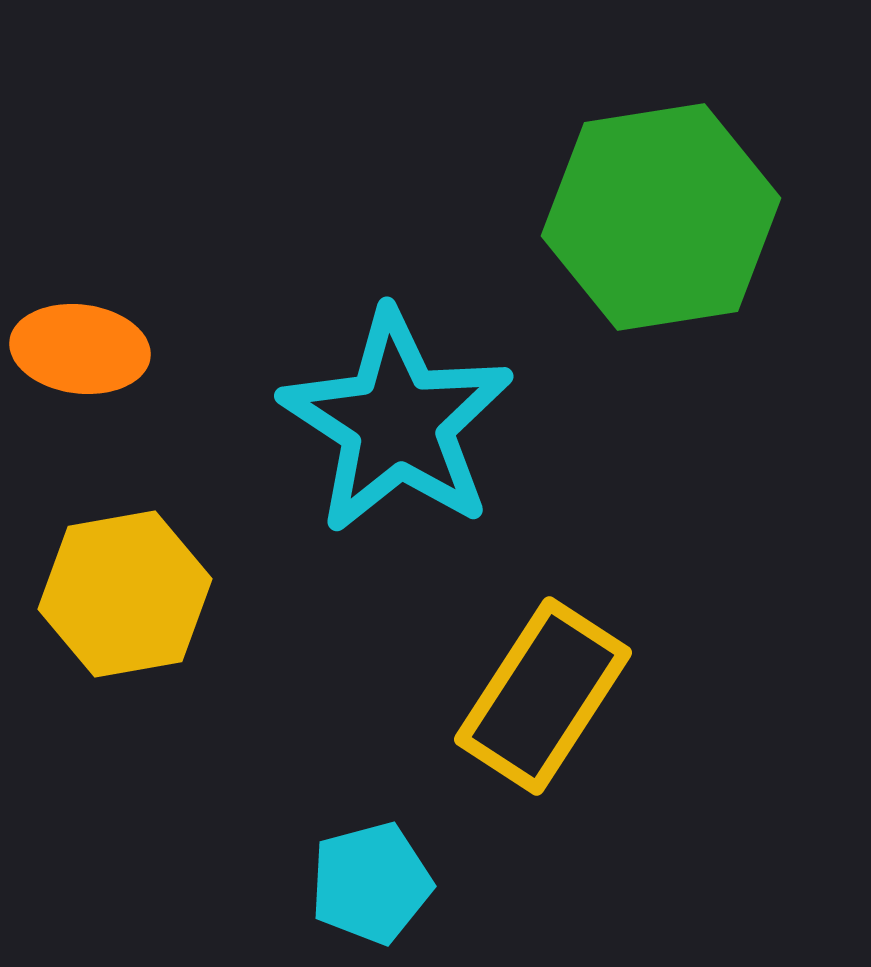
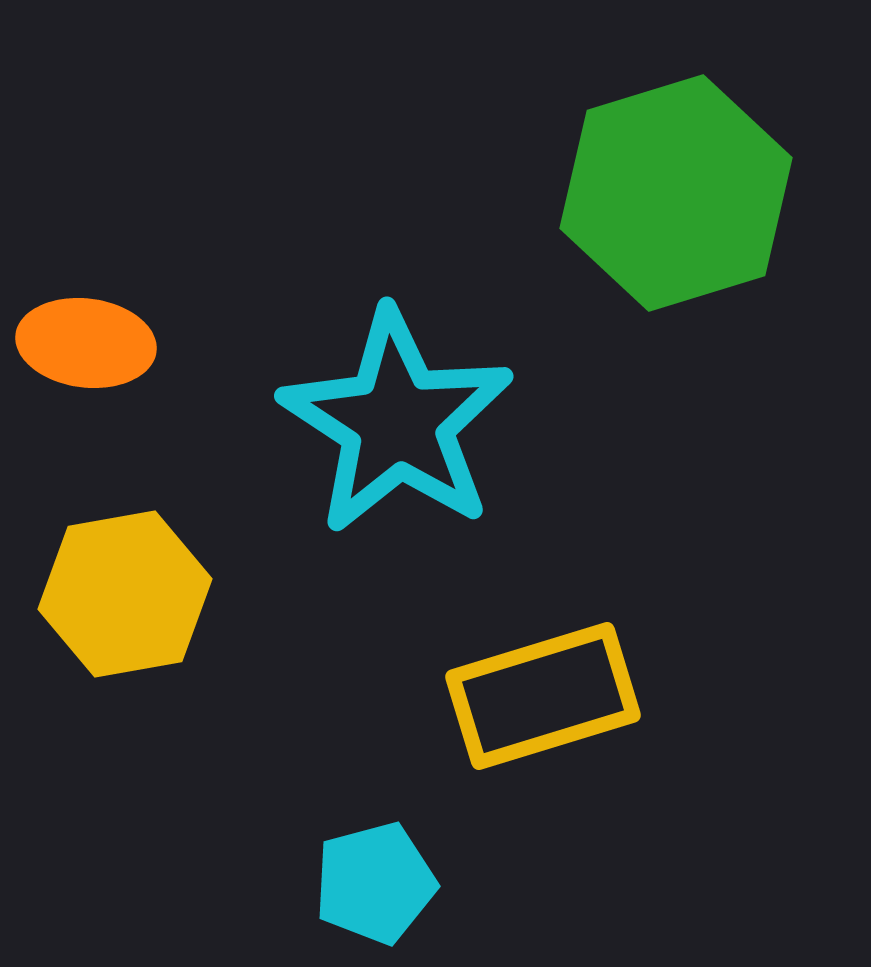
green hexagon: moved 15 px right, 24 px up; rotated 8 degrees counterclockwise
orange ellipse: moved 6 px right, 6 px up
yellow rectangle: rotated 40 degrees clockwise
cyan pentagon: moved 4 px right
